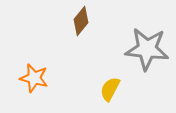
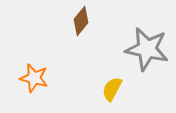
gray star: rotated 6 degrees clockwise
yellow semicircle: moved 2 px right
